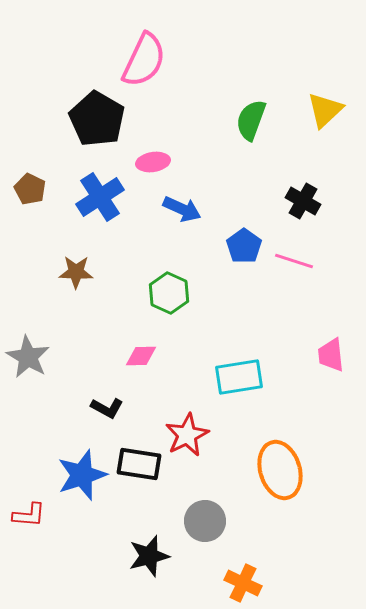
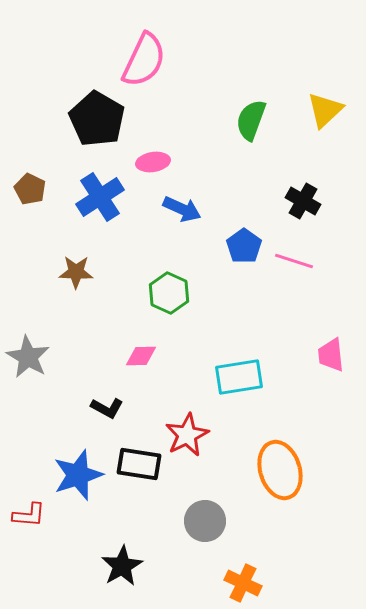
blue star: moved 4 px left
black star: moved 27 px left, 10 px down; rotated 15 degrees counterclockwise
